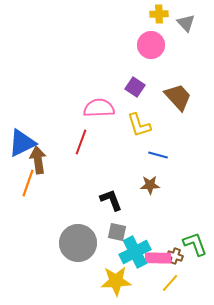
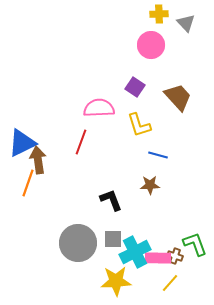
gray square: moved 4 px left, 7 px down; rotated 12 degrees counterclockwise
